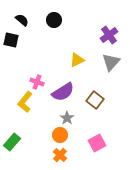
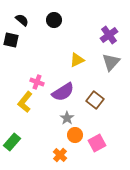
orange circle: moved 15 px right
